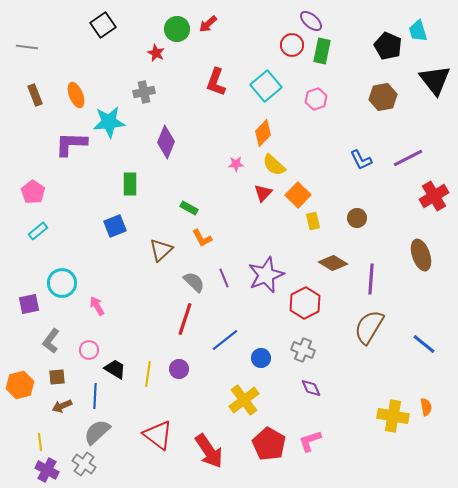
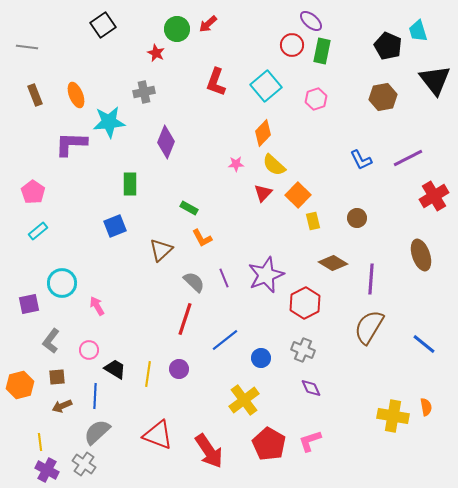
red triangle at (158, 435): rotated 16 degrees counterclockwise
